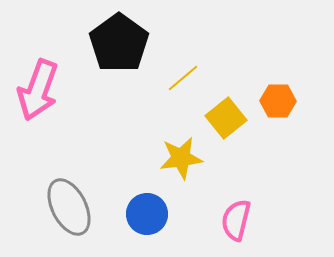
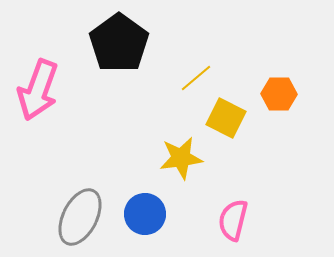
yellow line: moved 13 px right
orange hexagon: moved 1 px right, 7 px up
yellow square: rotated 24 degrees counterclockwise
gray ellipse: moved 11 px right, 10 px down; rotated 54 degrees clockwise
blue circle: moved 2 px left
pink semicircle: moved 3 px left
